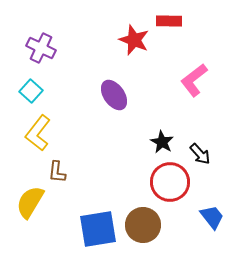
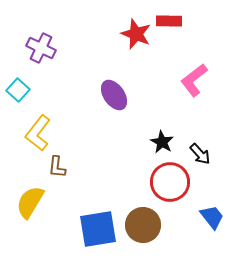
red star: moved 2 px right, 6 px up
cyan square: moved 13 px left, 1 px up
brown L-shape: moved 5 px up
